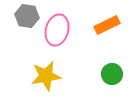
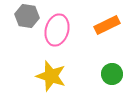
yellow star: moved 5 px right; rotated 28 degrees clockwise
